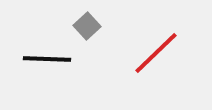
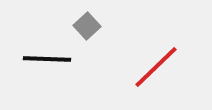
red line: moved 14 px down
